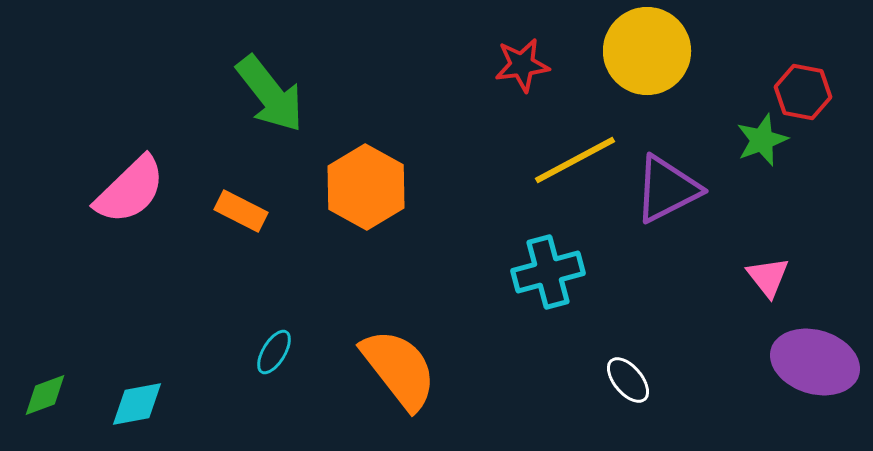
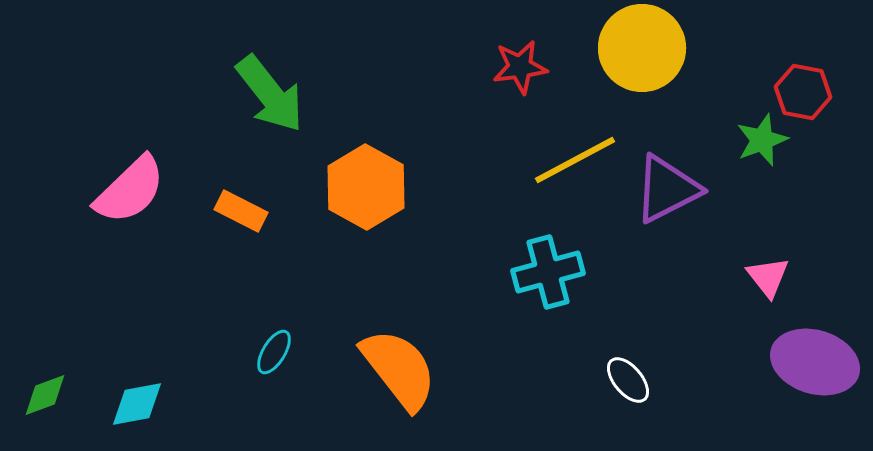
yellow circle: moved 5 px left, 3 px up
red star: moved 2 px left, 2 px down
